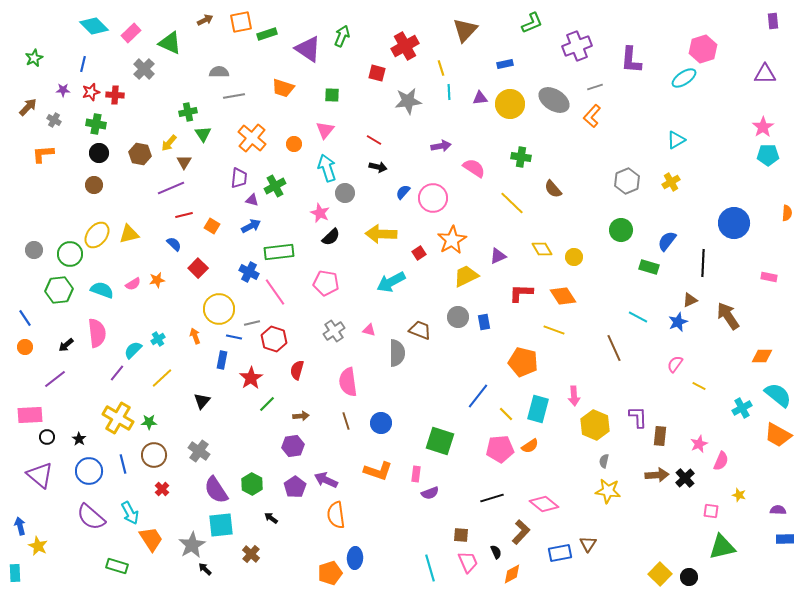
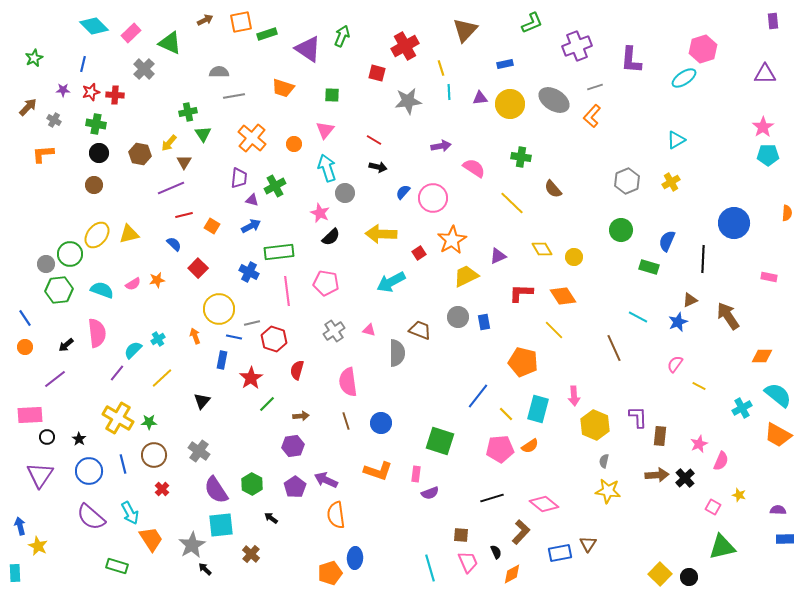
blue semicircle at (667, 241): rotated 15 degrees counterclockwise
gray circle at (34, 250): moved 12 px right, 14 px down
black line at (703, 263): moved 4 px up
pink line at (275, 292): moved 12 px right, 1 px up; rotated 28 degrees clockwise
yellow line at (554, 330): rotated 25 degrees clockwise
purple triangle at (40, 475): rotated 24 degrees clockwise
pink square at (711, 511): moved 2 px right, 4 px up; rotated 21 degrees clockwise
